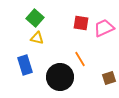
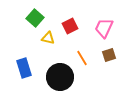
red square: moved 11 px left, 3 px down; rotated 35 degrees counterclockwise
pink trapezoid: rotated 40 degrees counterclockwise
yellow triangle: moved 11 px right
orange line: moved 2 px right, 1 px up
blue rectangle: moved 1 px left, 3 px down
brown square: moved 23 px up
